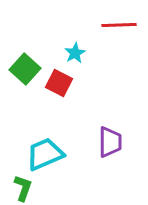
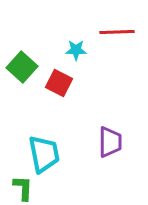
red line: moved 2 px left, 7 px down
cyan star: moved 1 px right, 3 px up; rotated 30 degrees clockwise
green square: moved 3 px left, 2 px up
cyan trapezoid: moved 1 px left; rotated 102 degrees clockwise
green L-shape: rotated 16 degrees counterclockwise
